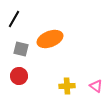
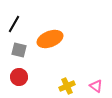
black line: moved 5 px down
gray square: moved 2 px left, 1 px down
red circle: moved 1 px down
yellow cross: rotated 21 degrees counterclockwise
